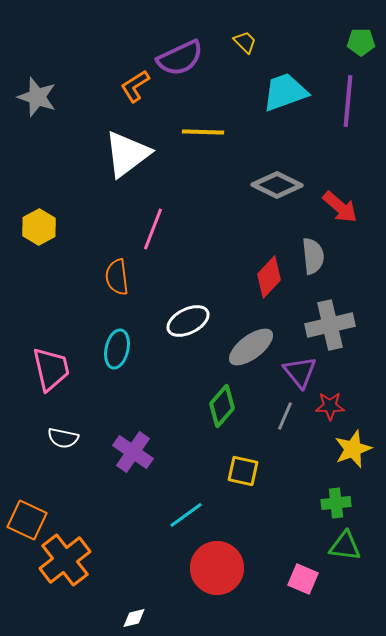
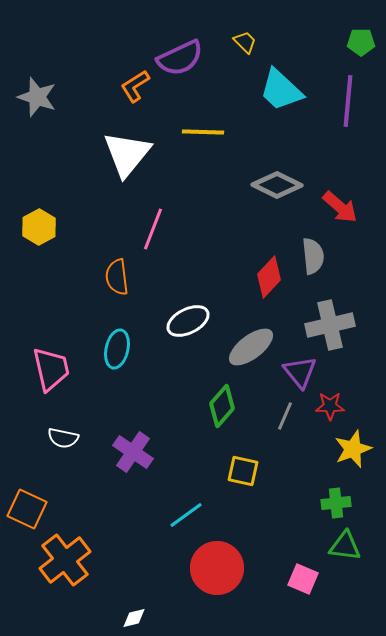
cyan trapezoid: moved 4 px left, 2 px up; rotated 117 degrees counterclockwise
white triangle: rotated 14 degrees counterclockwise
orange square: moved 11 px up
